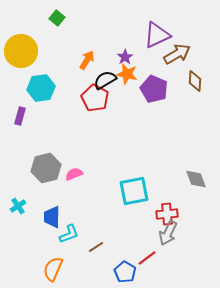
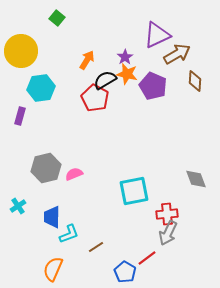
purple pentagon: moved 1 px left, 3 px up
